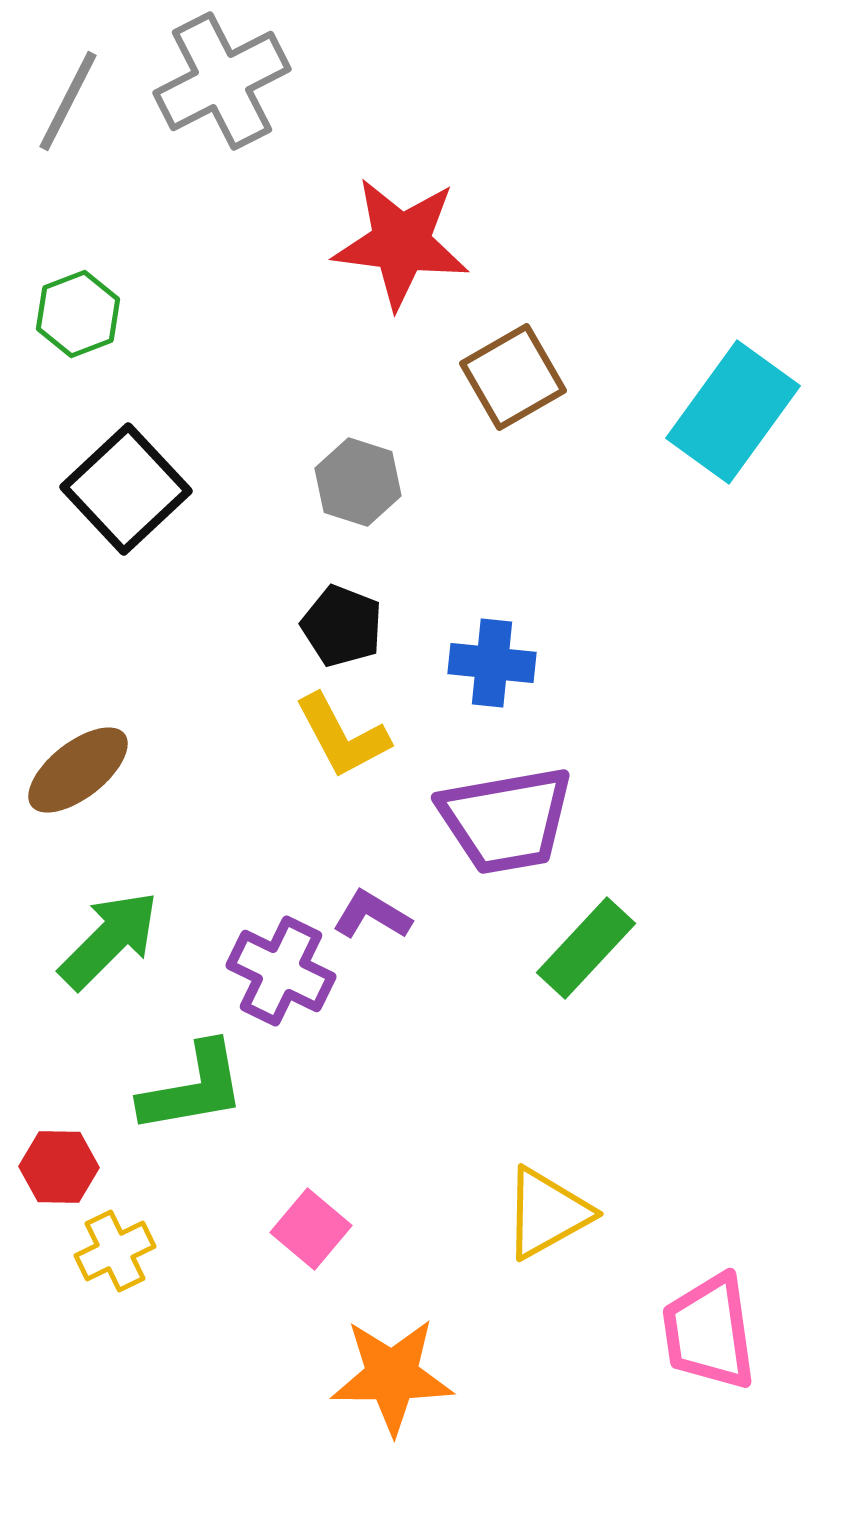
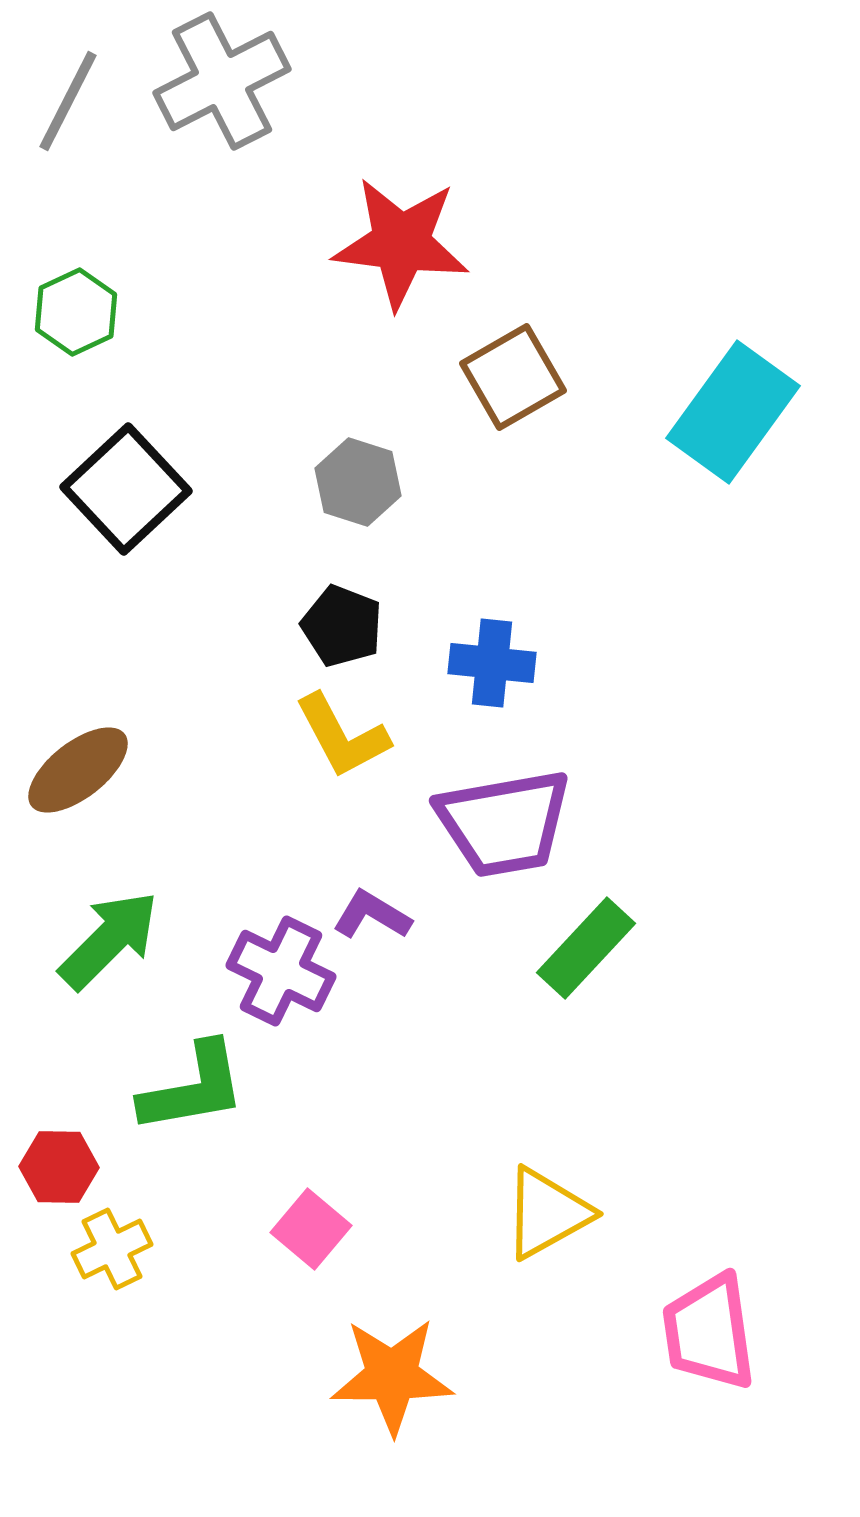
green hexagon: moved 2 px left, 2 px up; rotated 4 degrees counterclockwise
purple trapezoid: moved 2 px left, 3 px down
yellow cross: moved 3 px left, 2 px up
